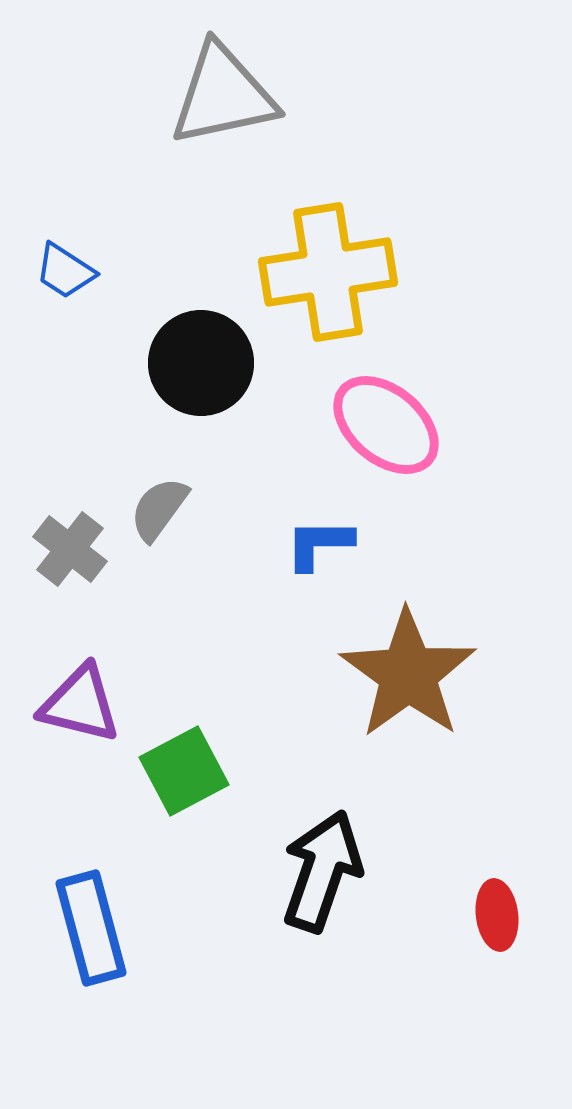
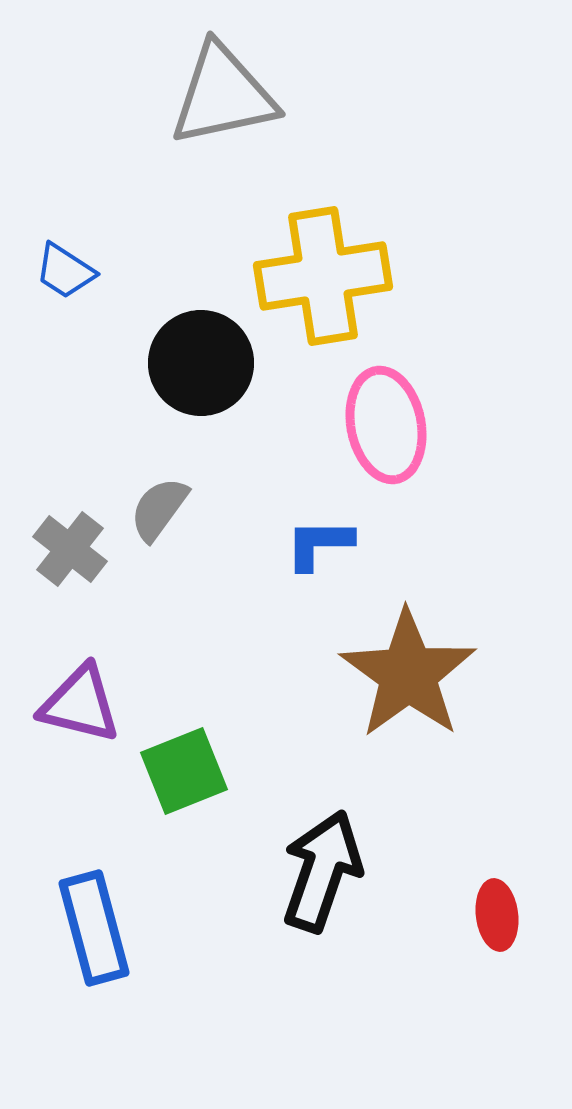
yellow cross: moved 5 px left, 4 px down
pink ellipse: rotated 39 degrees clockwise
green square: rotated 6 degrees clockwise
blue rectangle: moved 3 px right
